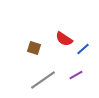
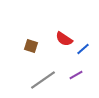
brown square: moved 3 px left, 2 px up
